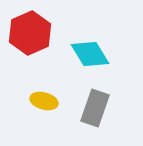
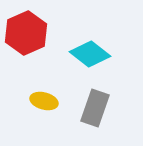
red hexagon: moved 4 px left
cyan diamond: rotated 21 degrees counterclockwise
